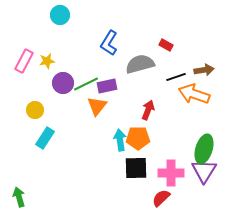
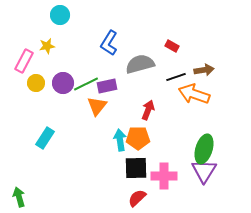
red rectangle: moved 6 px right, 1 px down
yellow star: moved 15 px up
yellow circle: moved 1 px right, 27 px up
pink cross: moved 7 px left, 3 px down
red semicircle: moved 24 px left
